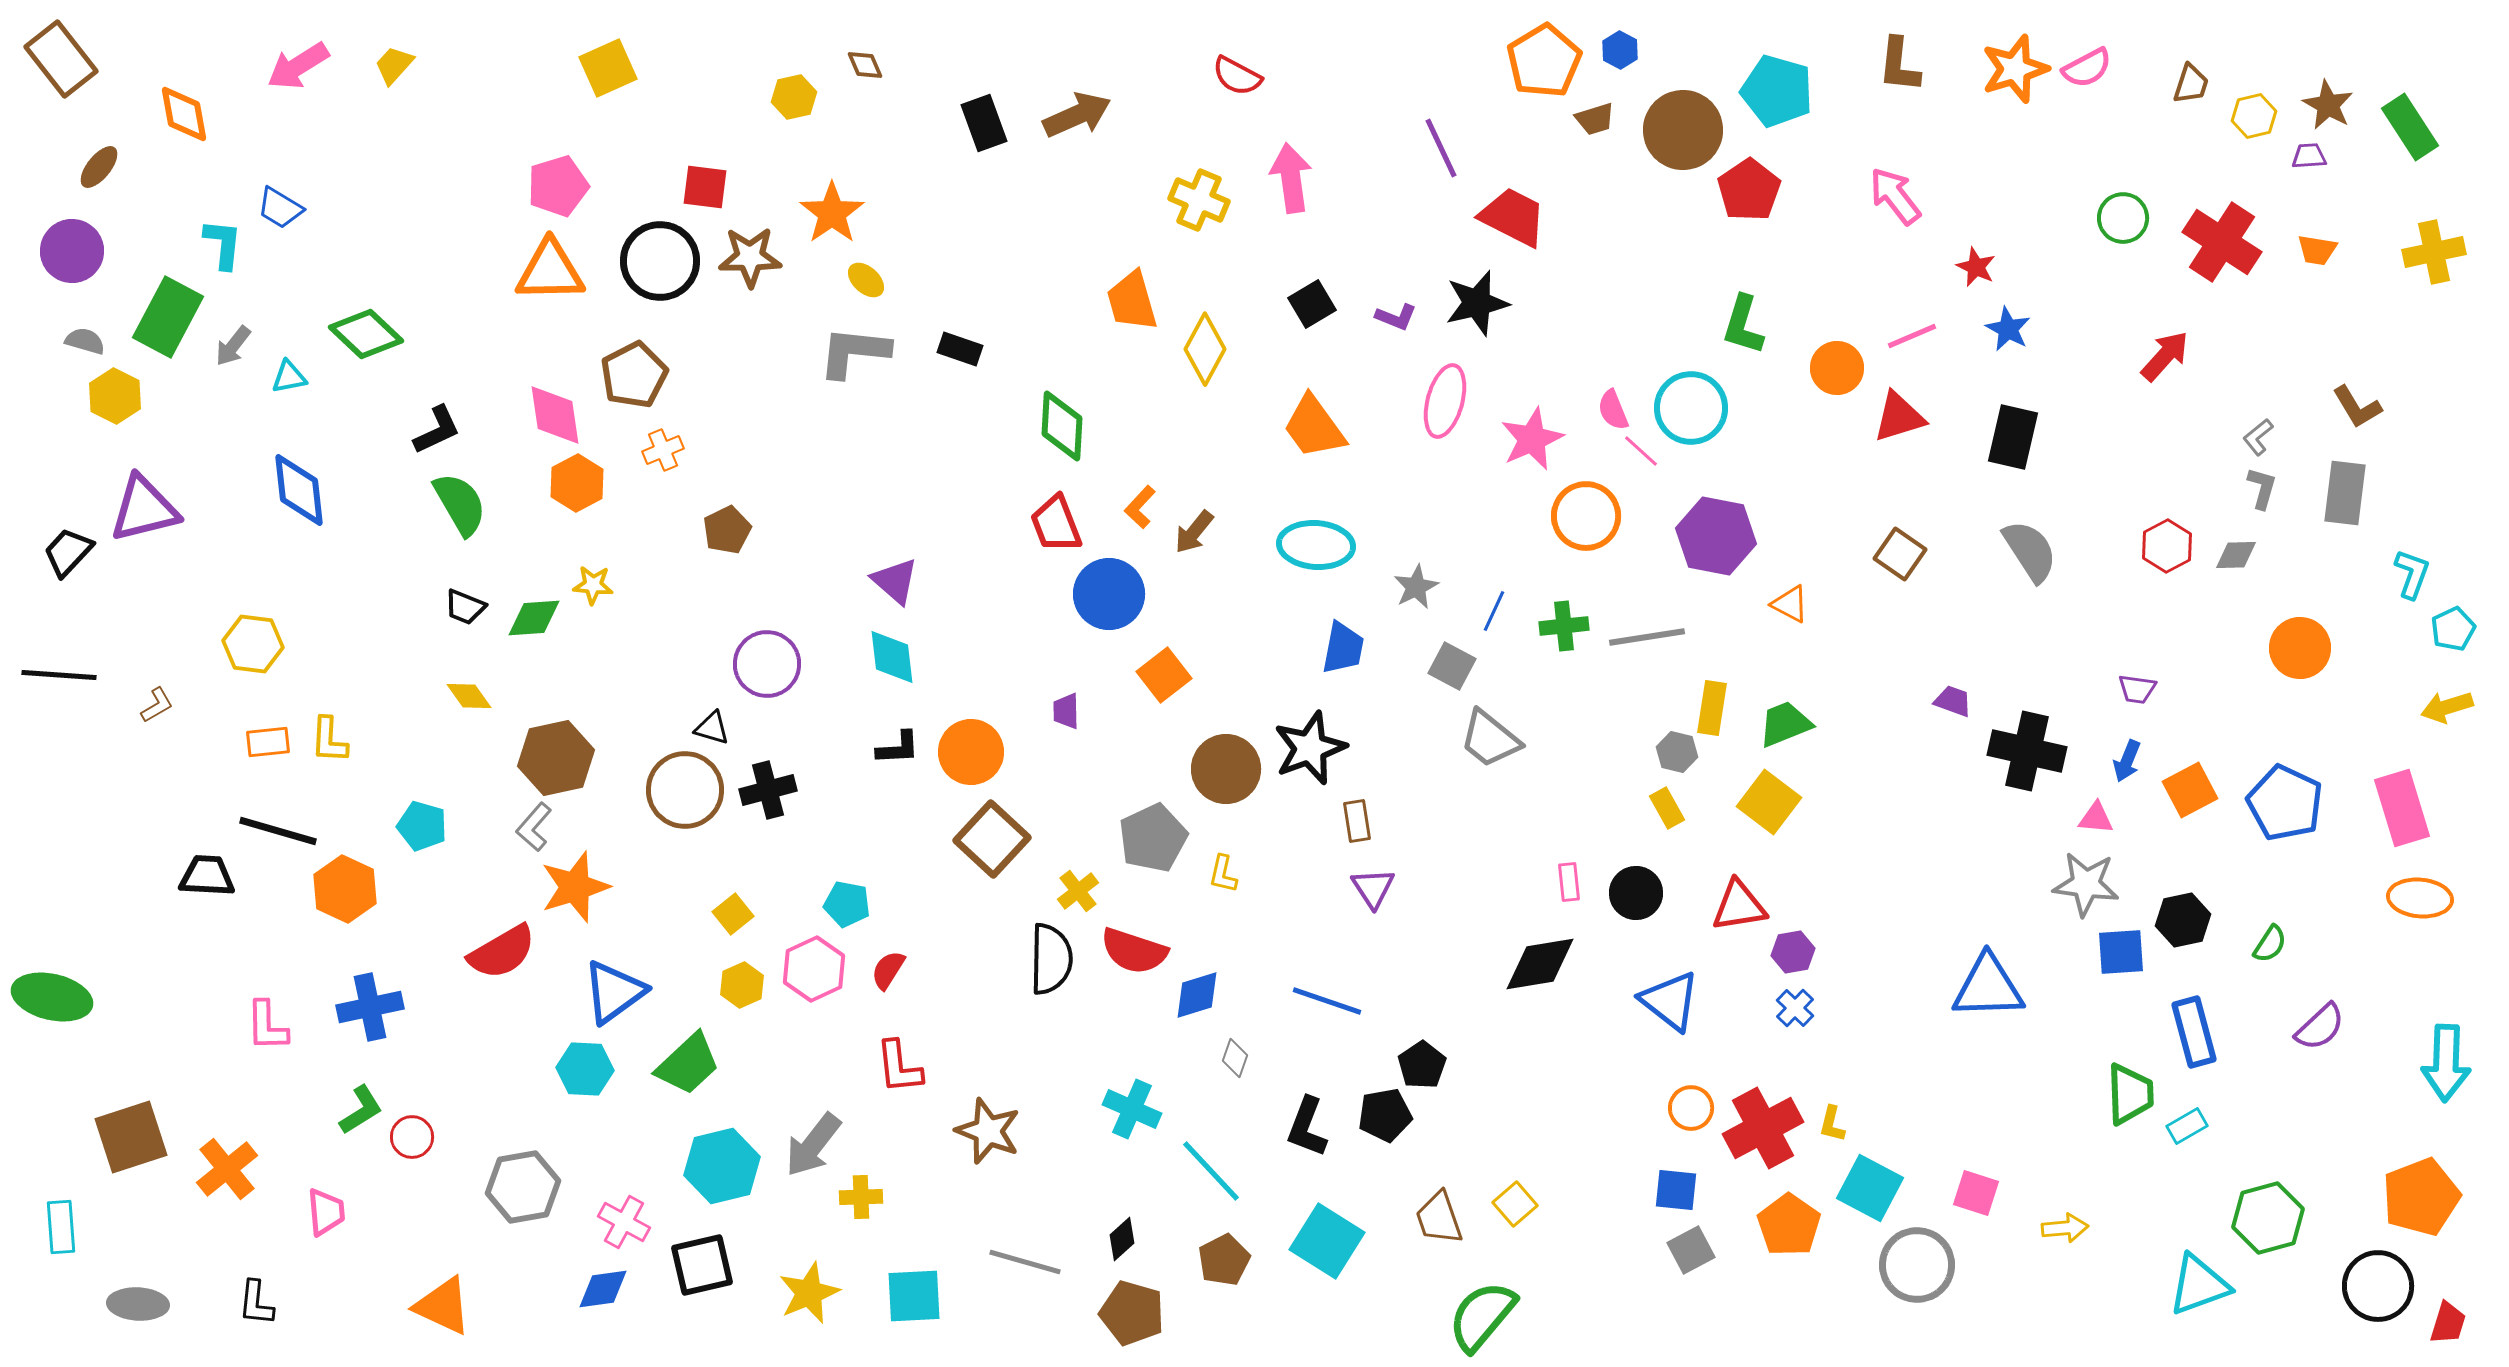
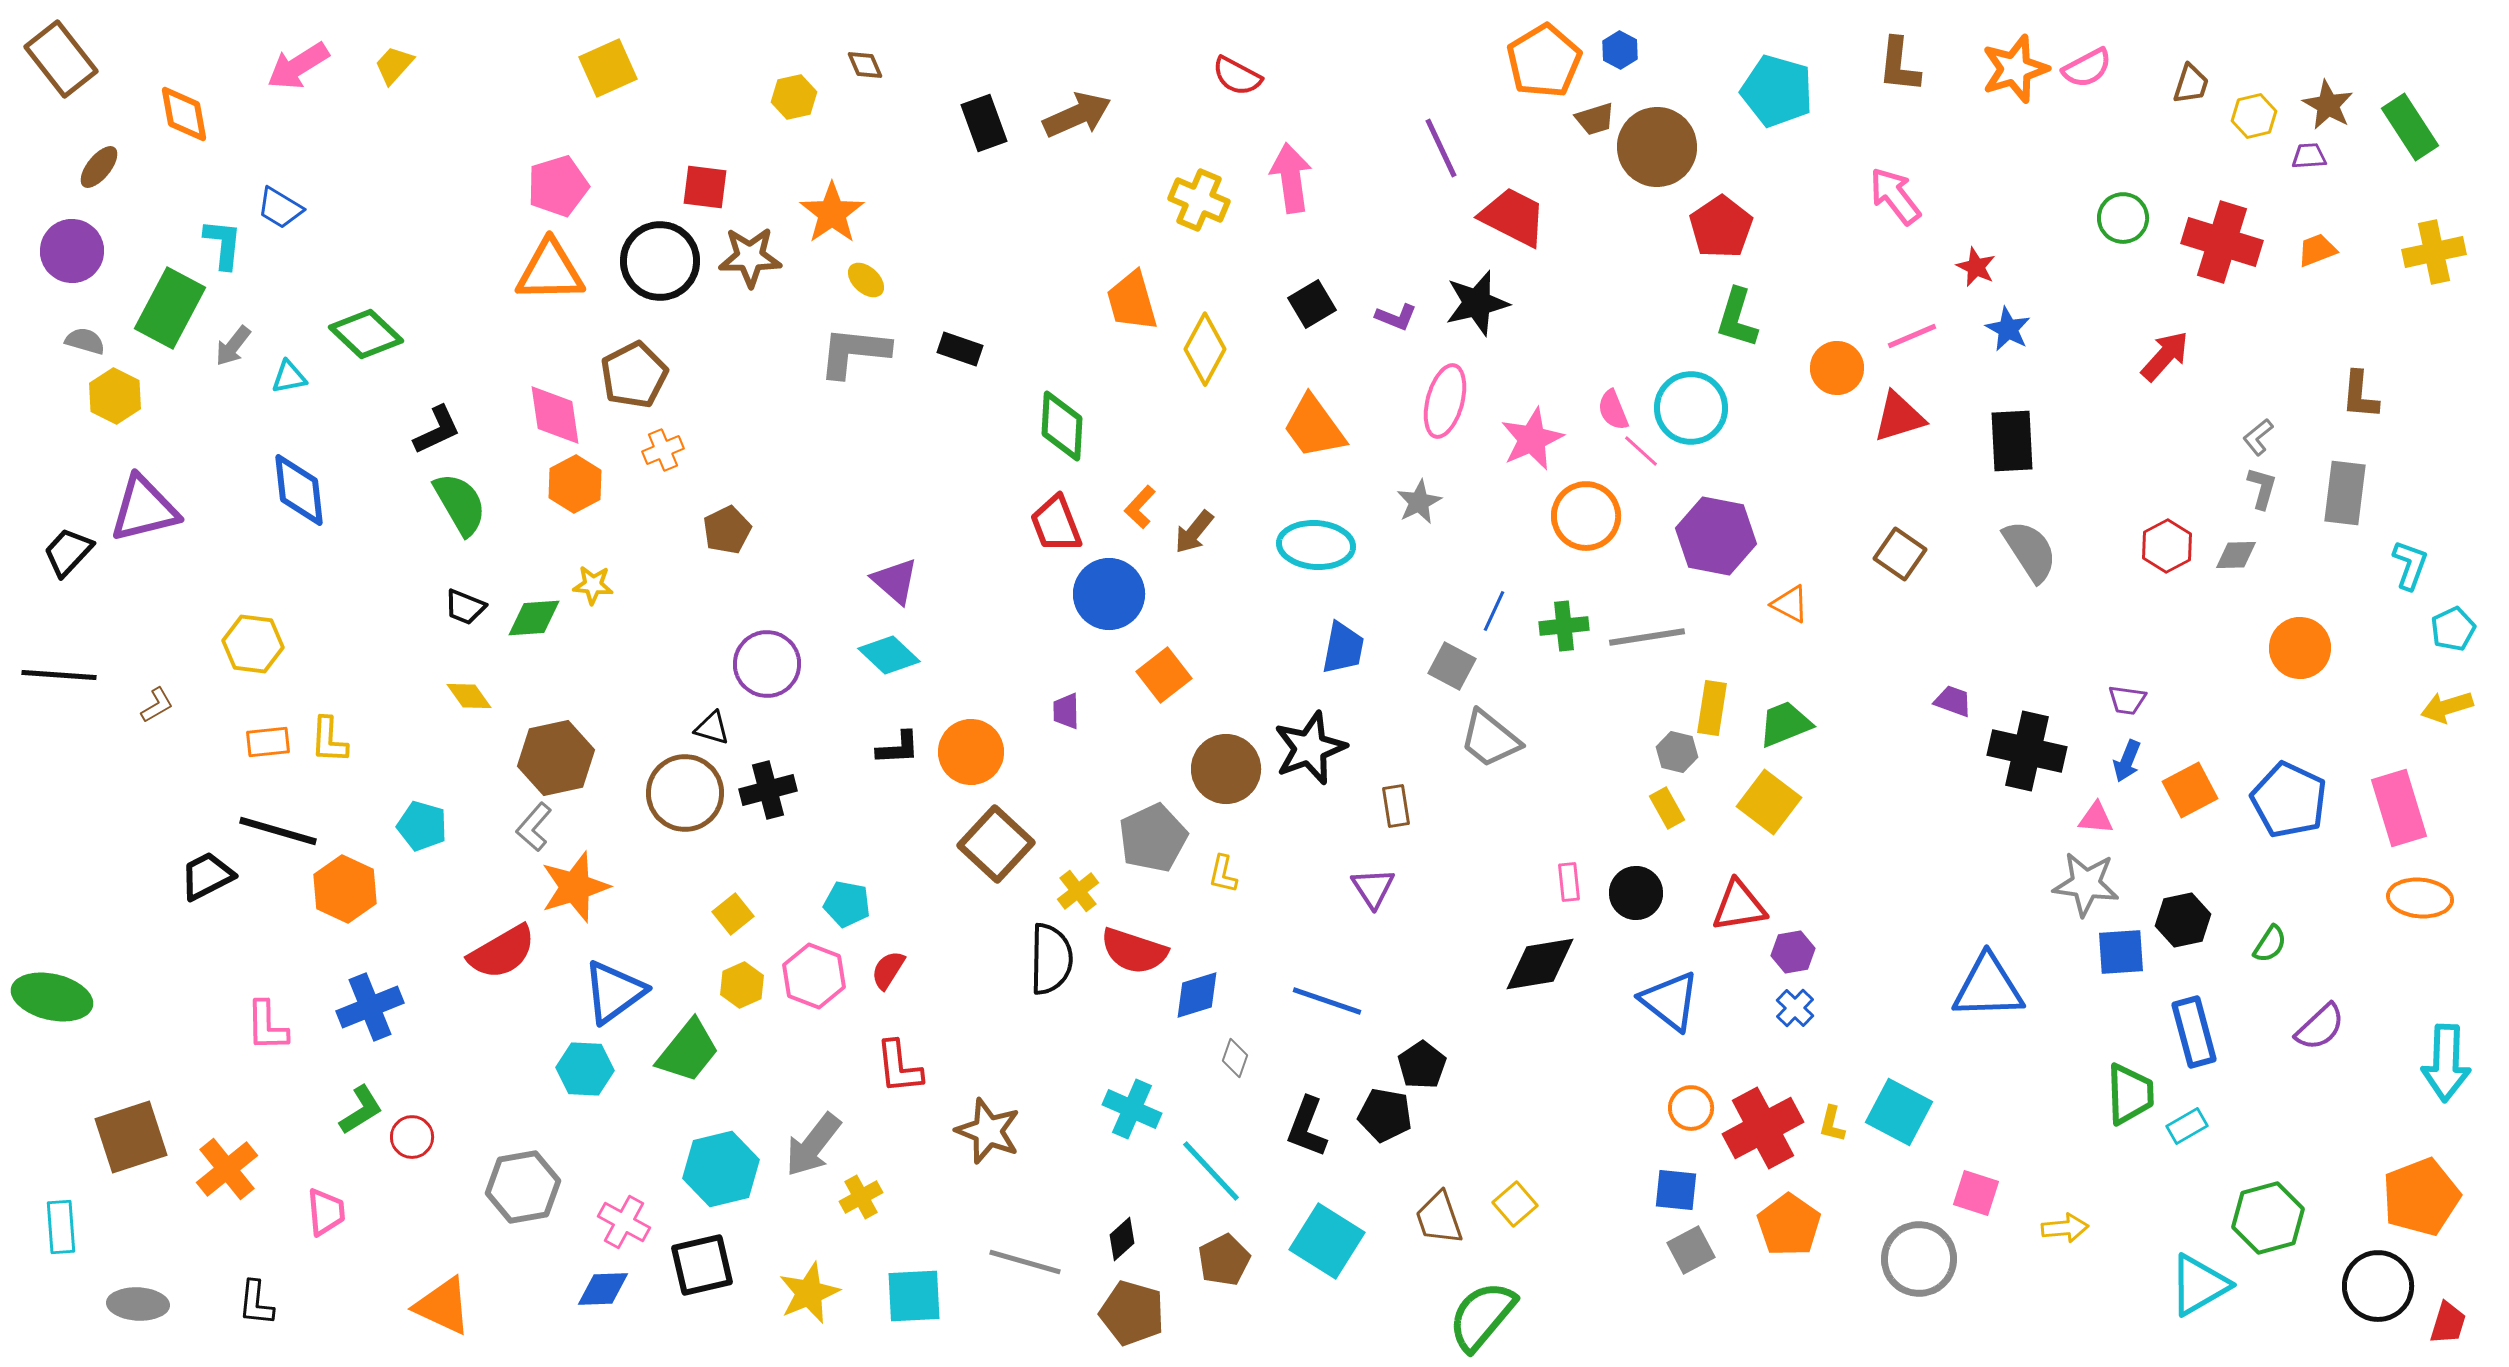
brown circle at (1683, 130): moved 26 px left, 17 px down
red pentagon at (1749, 190): moved 28 px left, 37 px down
red cross at (2222, 242): rotated 16 degrees counterclockwise
orange trapezoid at (2317, 250): rotated 150 degrees clockwise
green rectangle at (168, 317): moved 2 px right, 9 px up
green L-shape at (1743, 325): moved 6 px left, 7 px up
brown L-shape at (2357, 407): moved 3 px right, 12 px up; rotated 36 degrees clockwise
black rectangle at (2013, 437): moved 1 px left, 4 px down; rotated 16 degrees counterclockwise
orange hexagon at (577, 483): moved 2 px left, 1 px down
cyan L-shape at (2412, 574): moved 2 px left, 9 px up
gray star at (1416, 587): moved 3 px right, 85 px up
cyan diamond at (892, 657): moved 3 px left, 2 px up; rotated 40 degrees counterclockwise
purple trapezoid at (2137, 689): moved 10 px left, 11 px down
brown circle at (685, 790): moved 3 px down
blue pentagon at (2285, 803): moved 4 px right, 3 px up
pink rectangle at (2402, 808): moved 3 px left
brown rectangle at (1357, 821): moved 39 px right, 15 px up
brown square at (992, 839): moved 4 px right, 5 px down
black trapezoid at (207, 876): rotated 30 degrees counterclockwise
pink hexagon at (814, 969): moved 7 px down; rotated 14 degrees counterclockwise
blue cross at (370, 1007): rotated 10 degrees counterclockwise
green trapezoid at (688, 1064): moved 13 px up; rotated 8 degrees counterclockwise
black pentagon at (1385, 1115): rotated 20 degrees clockwise
cyan hexagon at (722, 1166): moved 1 px left, 3 px down
cyan square at (1870, 1188): moved 29 px right, 76 px up
yellow cross at (861, 1197): rotated 27 degrees counterclockwise
gray circle at (1917, 1265): moved 2 px right, 6 px up
cyan triangle at (2199, 1285): rotated 10 degrees counterclockwise
blue diamond at (603, 1289): rotated 6 degrees clockwise
